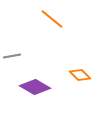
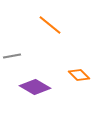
orange line: moved 2 px left, 6 px down
orange diamond: moved 1 px left
